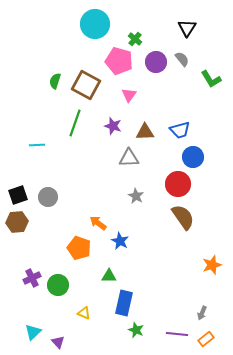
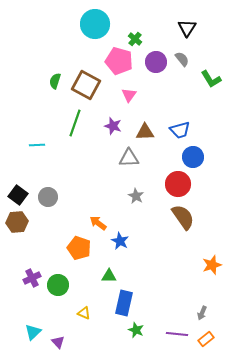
black square: rotated 36 degrees counterclockwise
